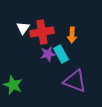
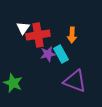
red cross: moved 4 px left, 3 px down
green star: moved 2 px up
